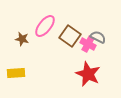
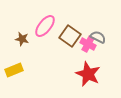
yellow rectangle: moved 2 px left, 3 px up; rotated 18 degrees counterclockwise
